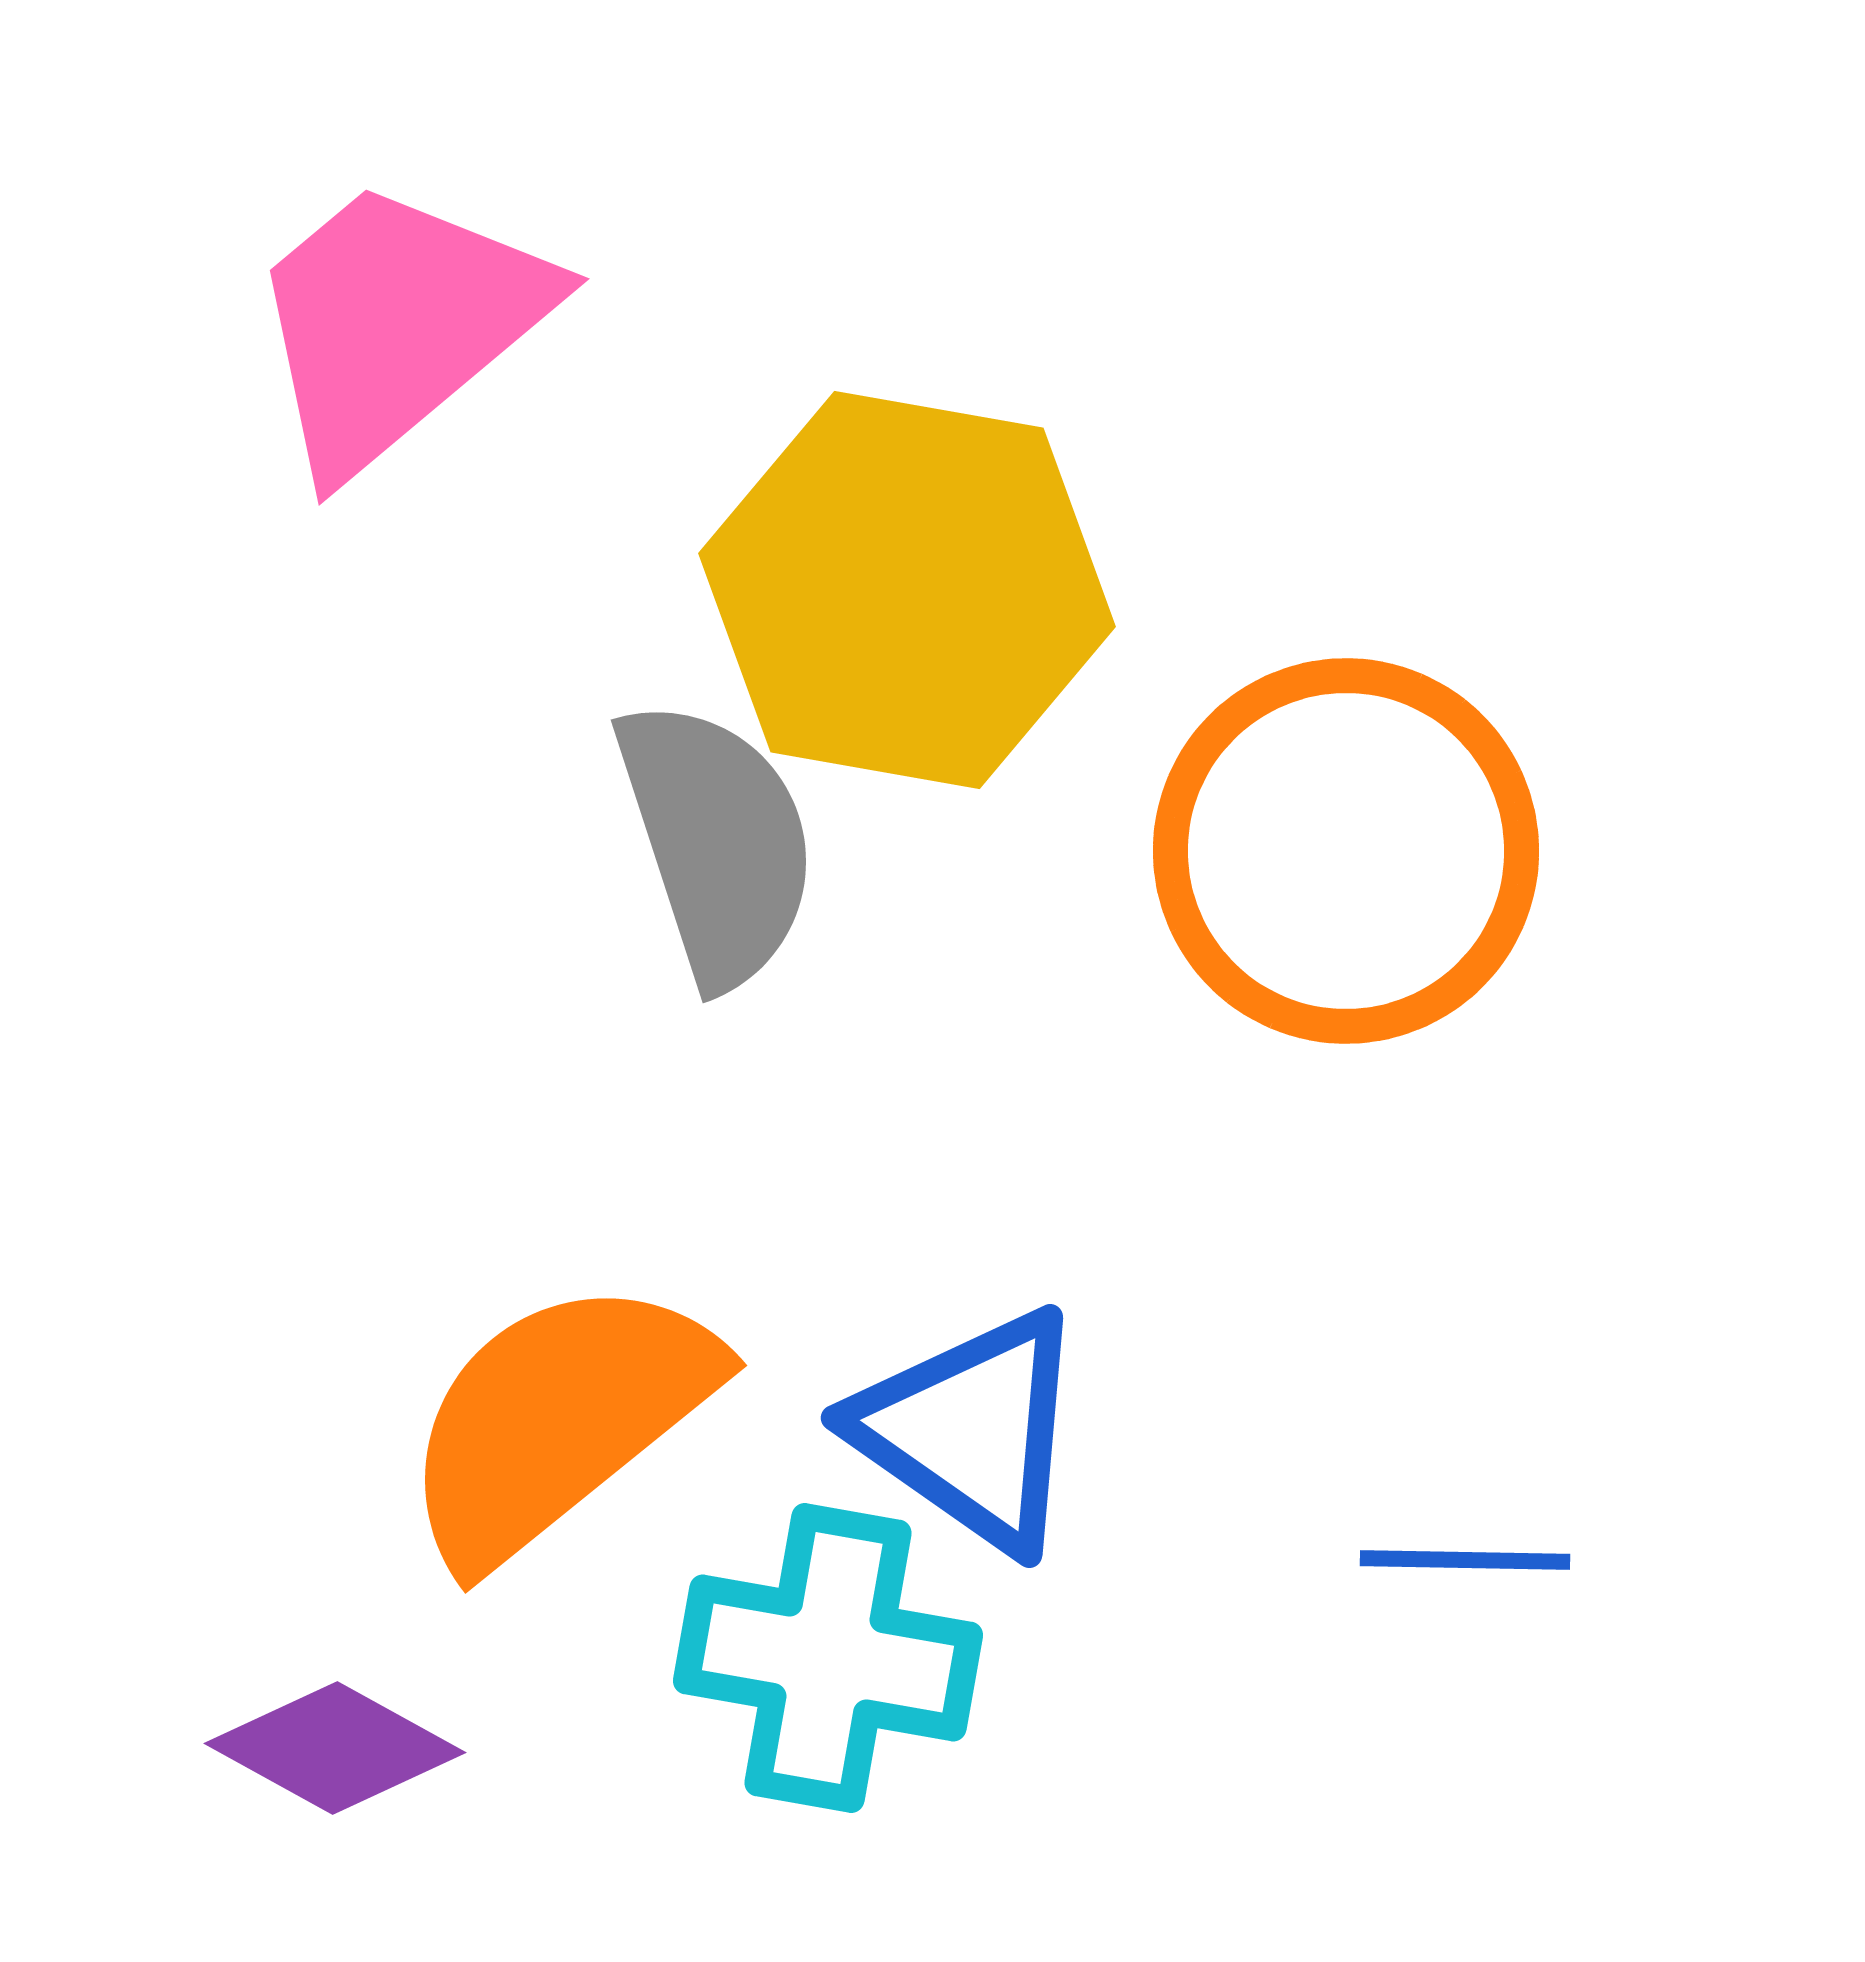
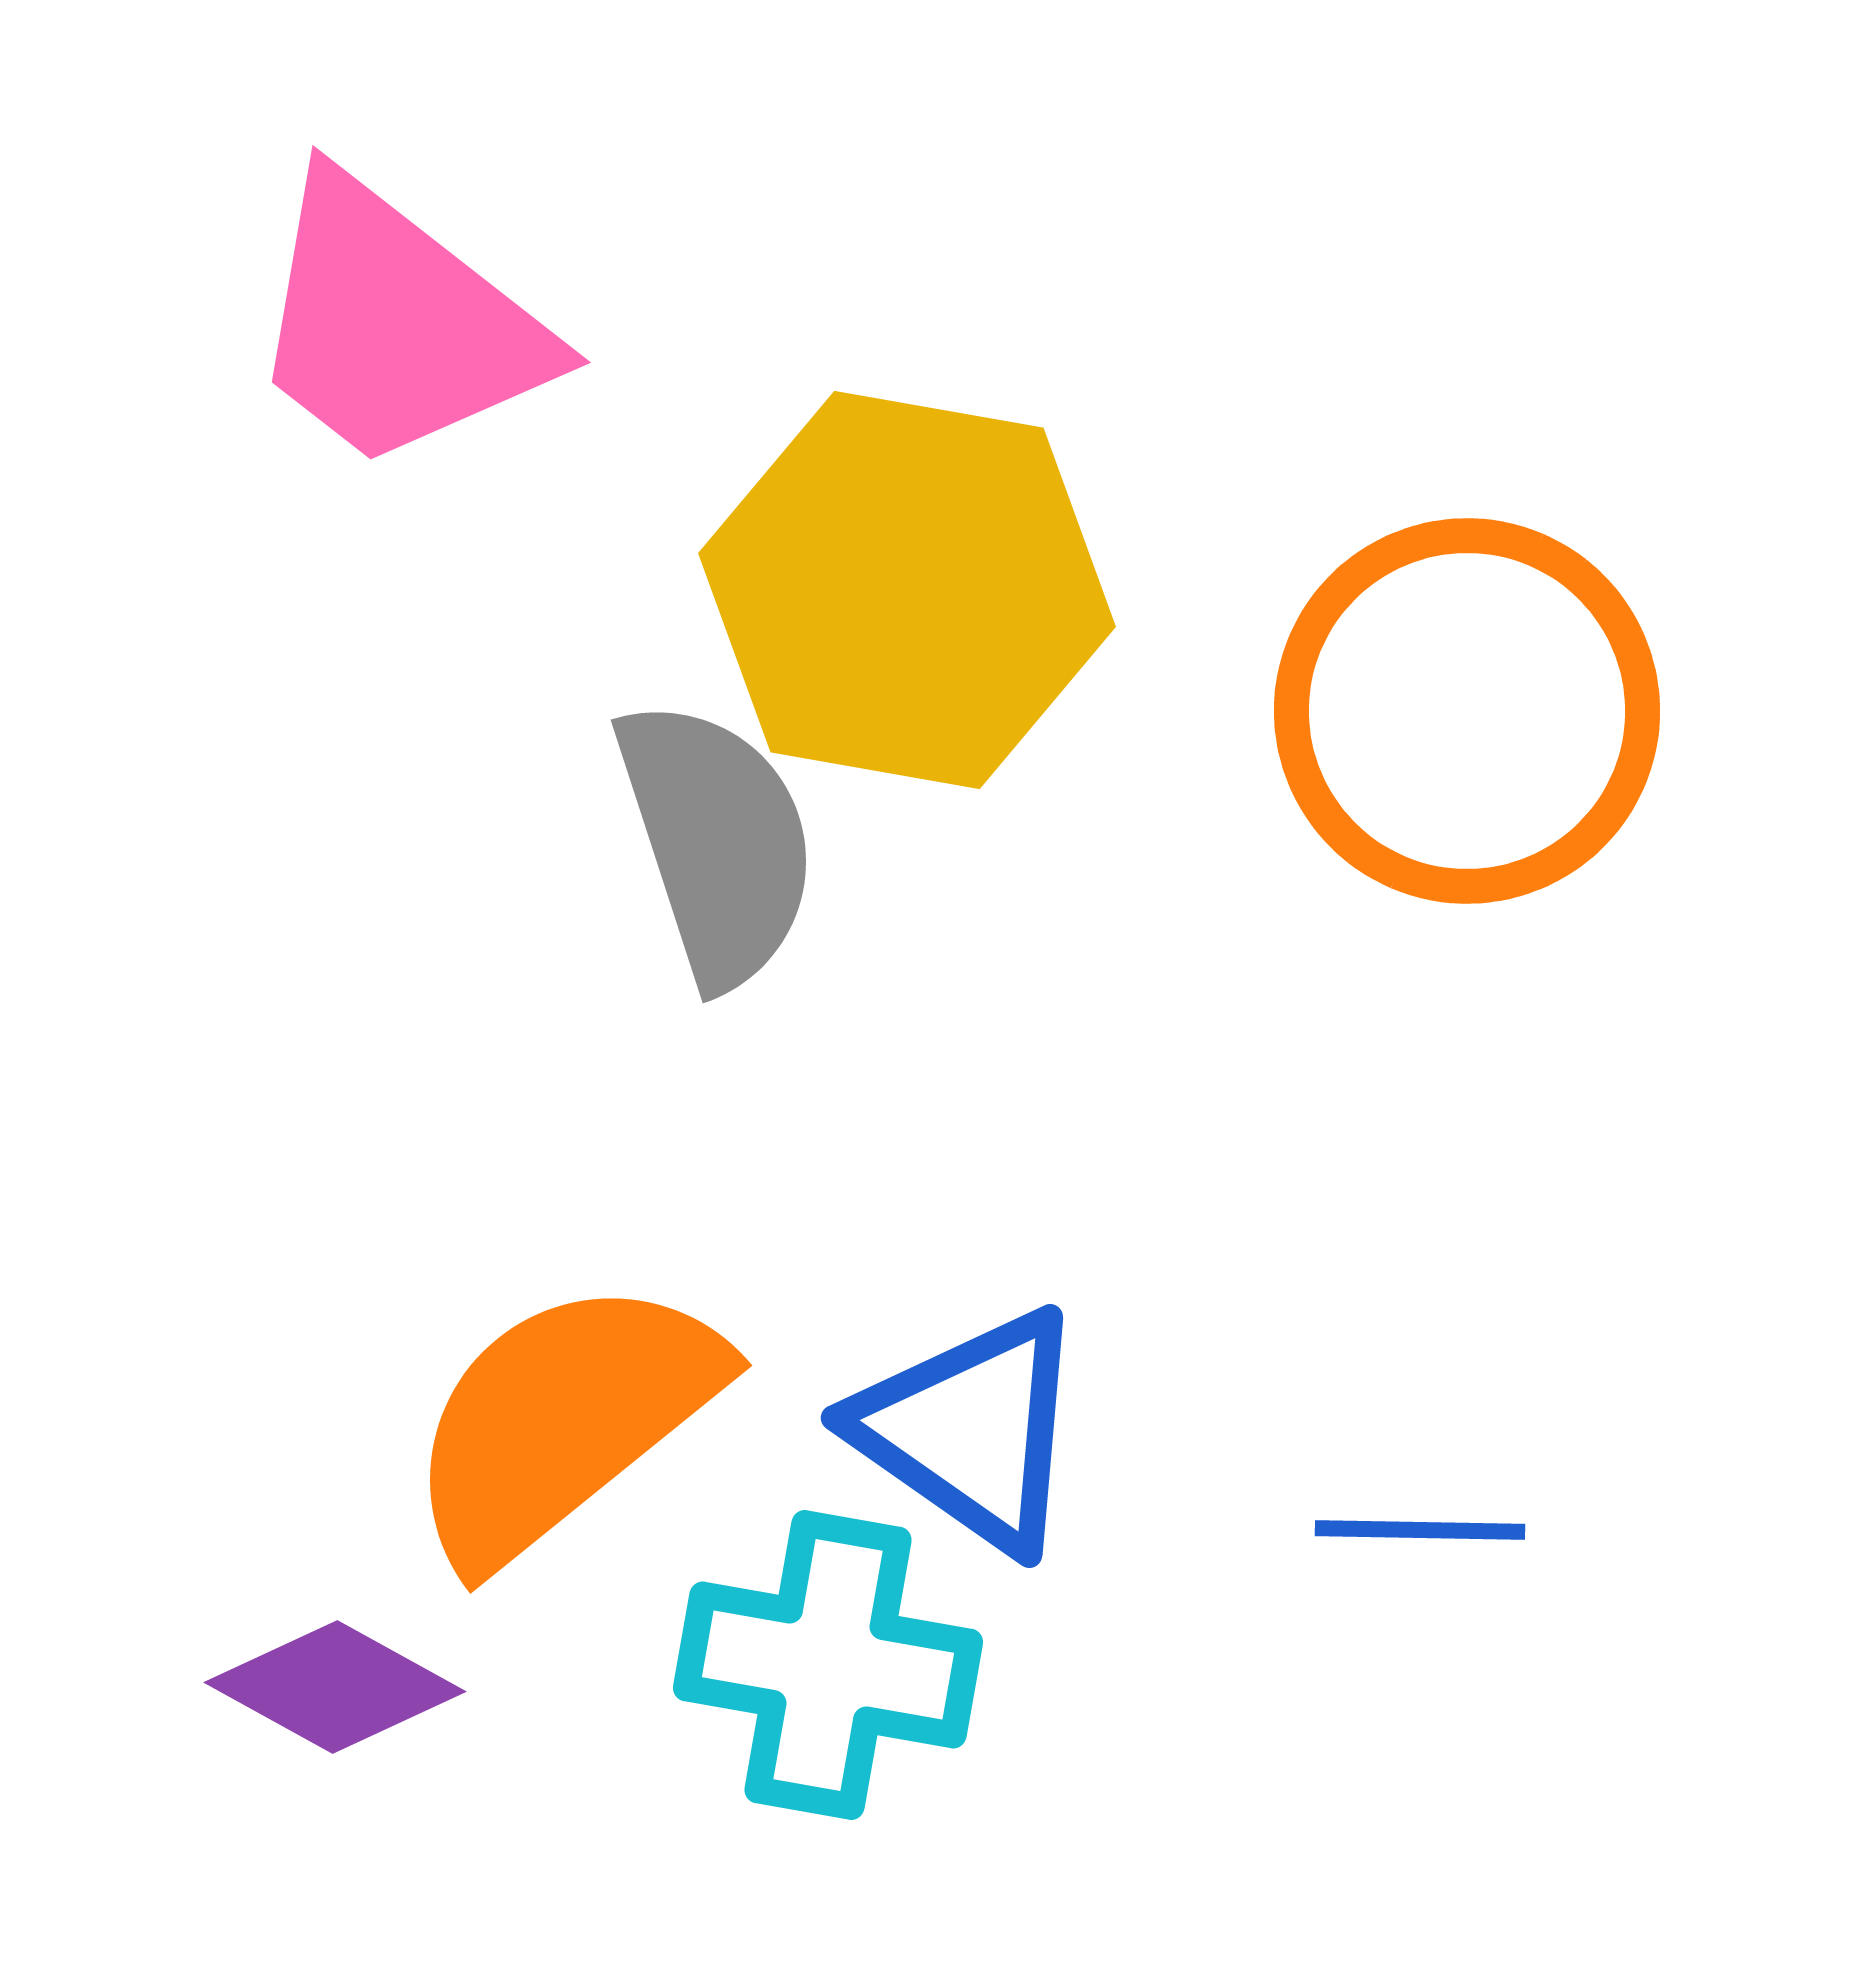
pink trapezoid: rotated 102 degrees counterclockwise
orange circle: moved 121 px right, 140 px up
orange semicircle: moved 5 px right
blue line: moved 45 px left, 30 px up
cyan cross: moved 7 px down
purple diamond: moved 61 px up
